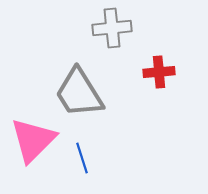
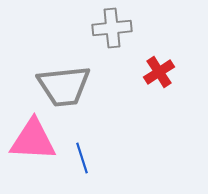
red cross: rotated 28 degrees counterclockwise
gray trapezoid: moved 15 px left, 7 px up; rotated 64 degrees counterclockwise
pink triangle: rotated 48 degrees clockwise
